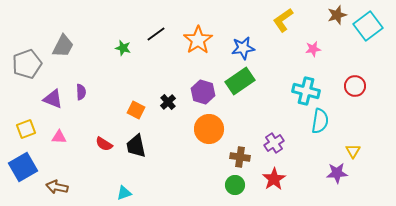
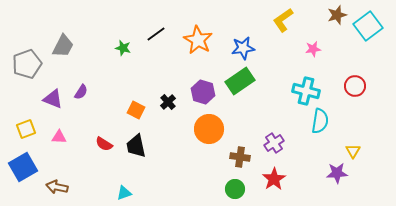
orange star: rotated 8 degrees counterclockwise
purple semicircle: rotated 35 degrees clockwise
green circle: moved 4 px down
